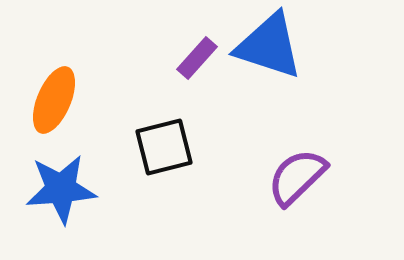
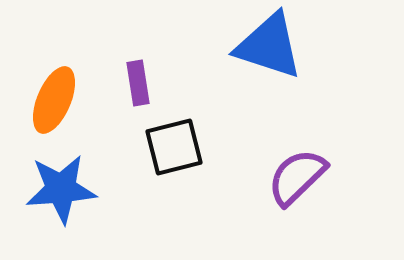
purple rectangle: moved 59 px left, 25 px down; rotated 51 degrees counterclockwise
black square: moved 10 px right
